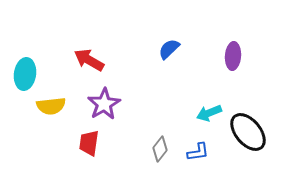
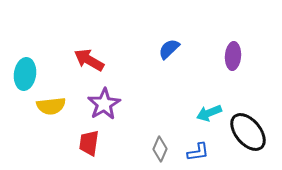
gray diamond: rotated 15 degrees counterclockwise
